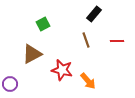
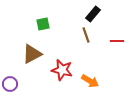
black rectangle: moved 1 px left
green square: rotated 16 degrees clockwise
brown line: moved 5 px up
orange arrow: moved 2 px right; rotated 18 degrees counterclockwise
